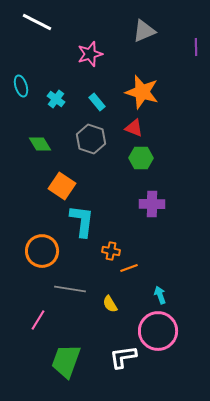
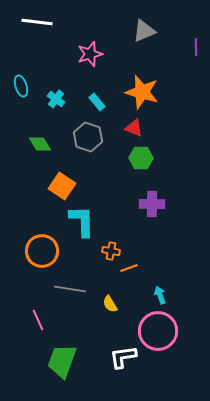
white line: rotated 20 degrees counterclockwise
gray hexagon: moved 3 px left, 2 px up
cyan L-shape: rotated 8 degrees counterclockwise
pink line: rotated 55 degrees counterclockwise
green trapezoid: moved 4 px left
